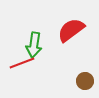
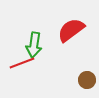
brown circle: moved 2 px right, 1 px up
